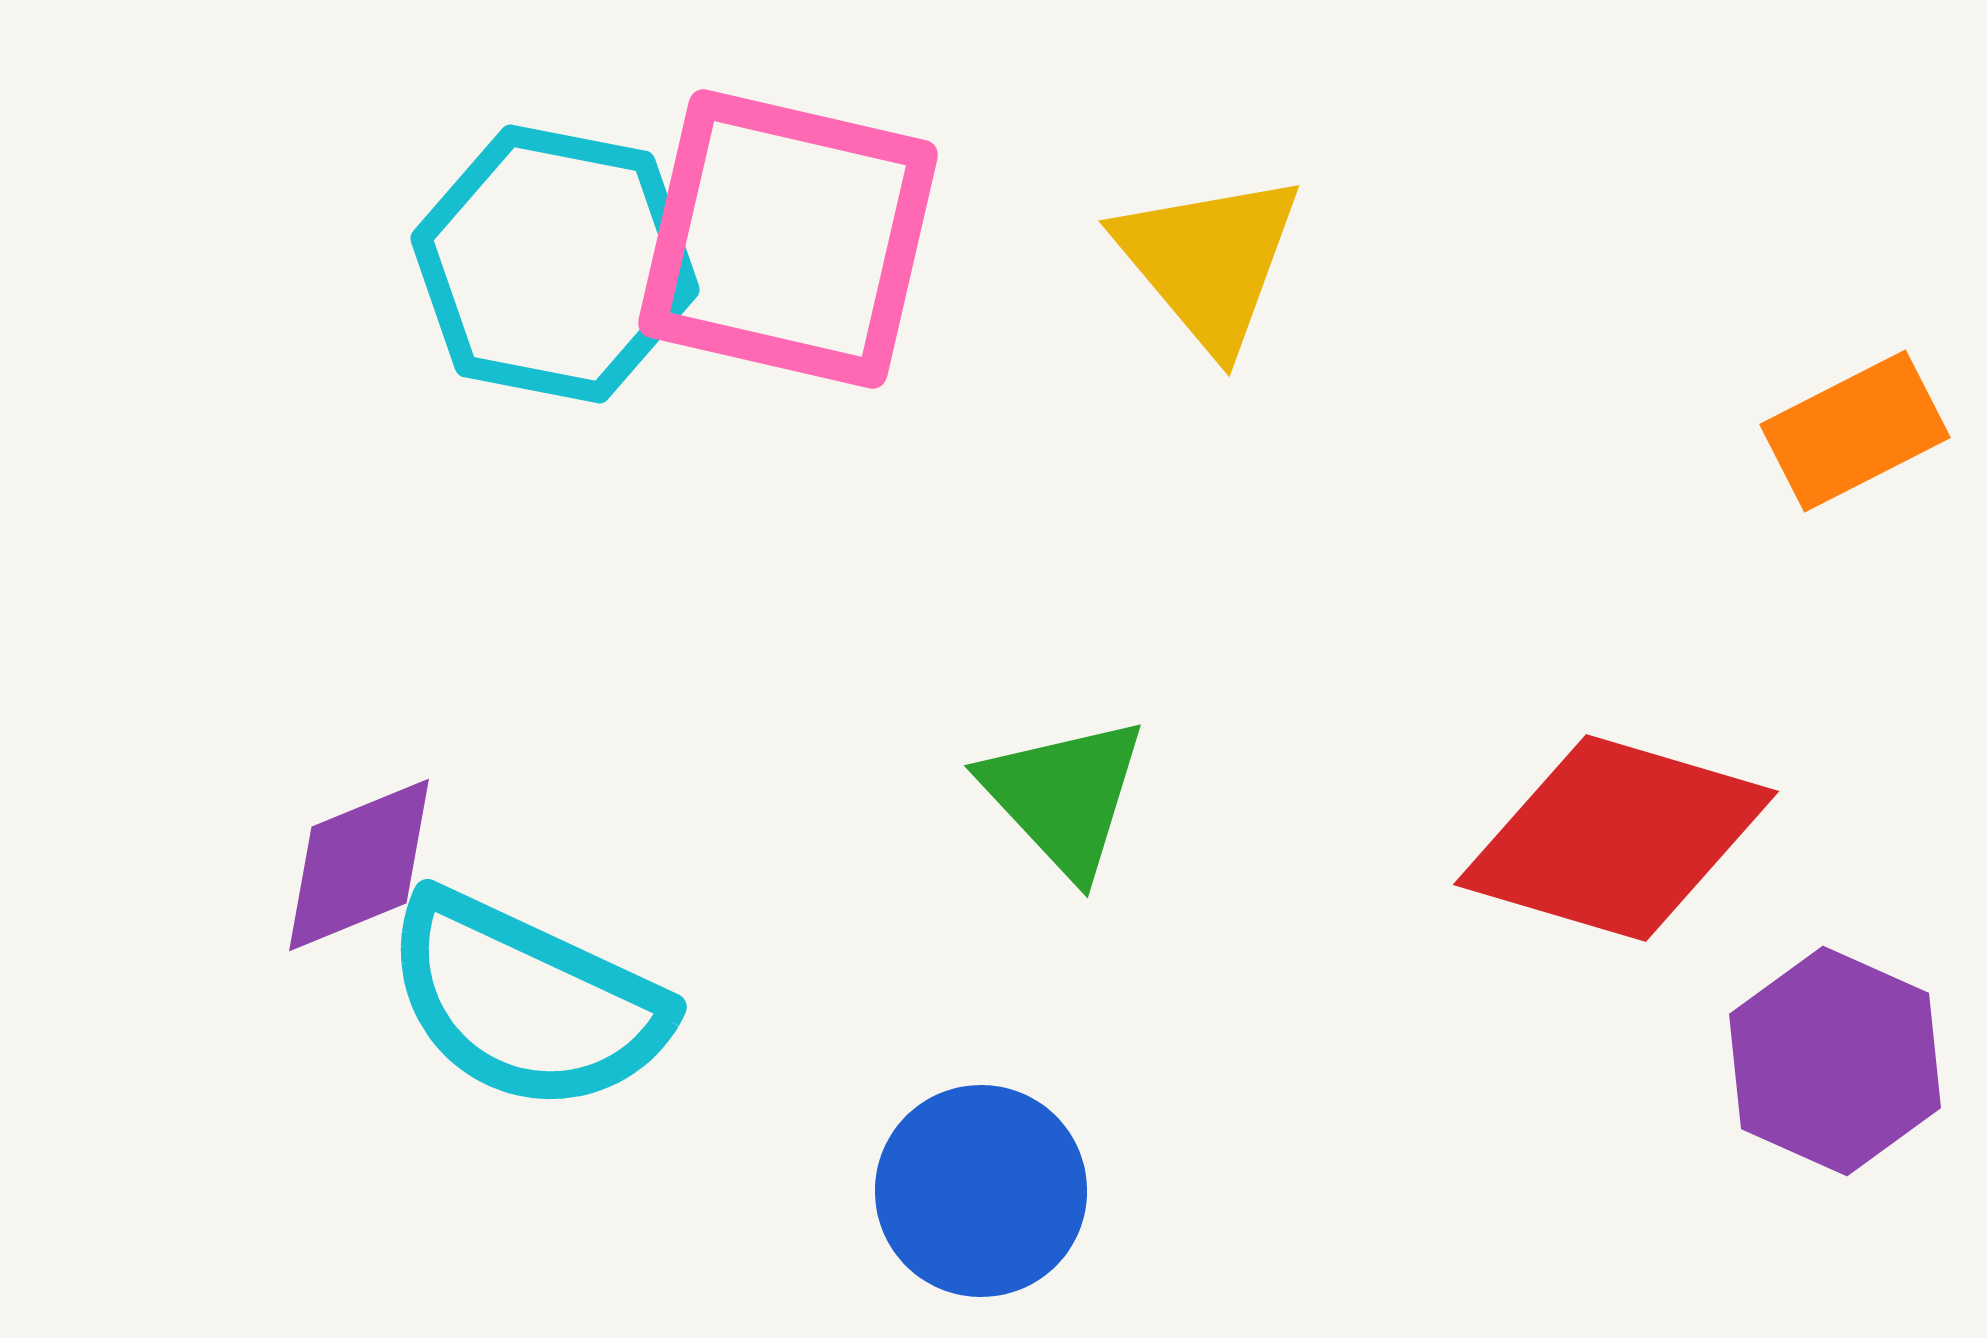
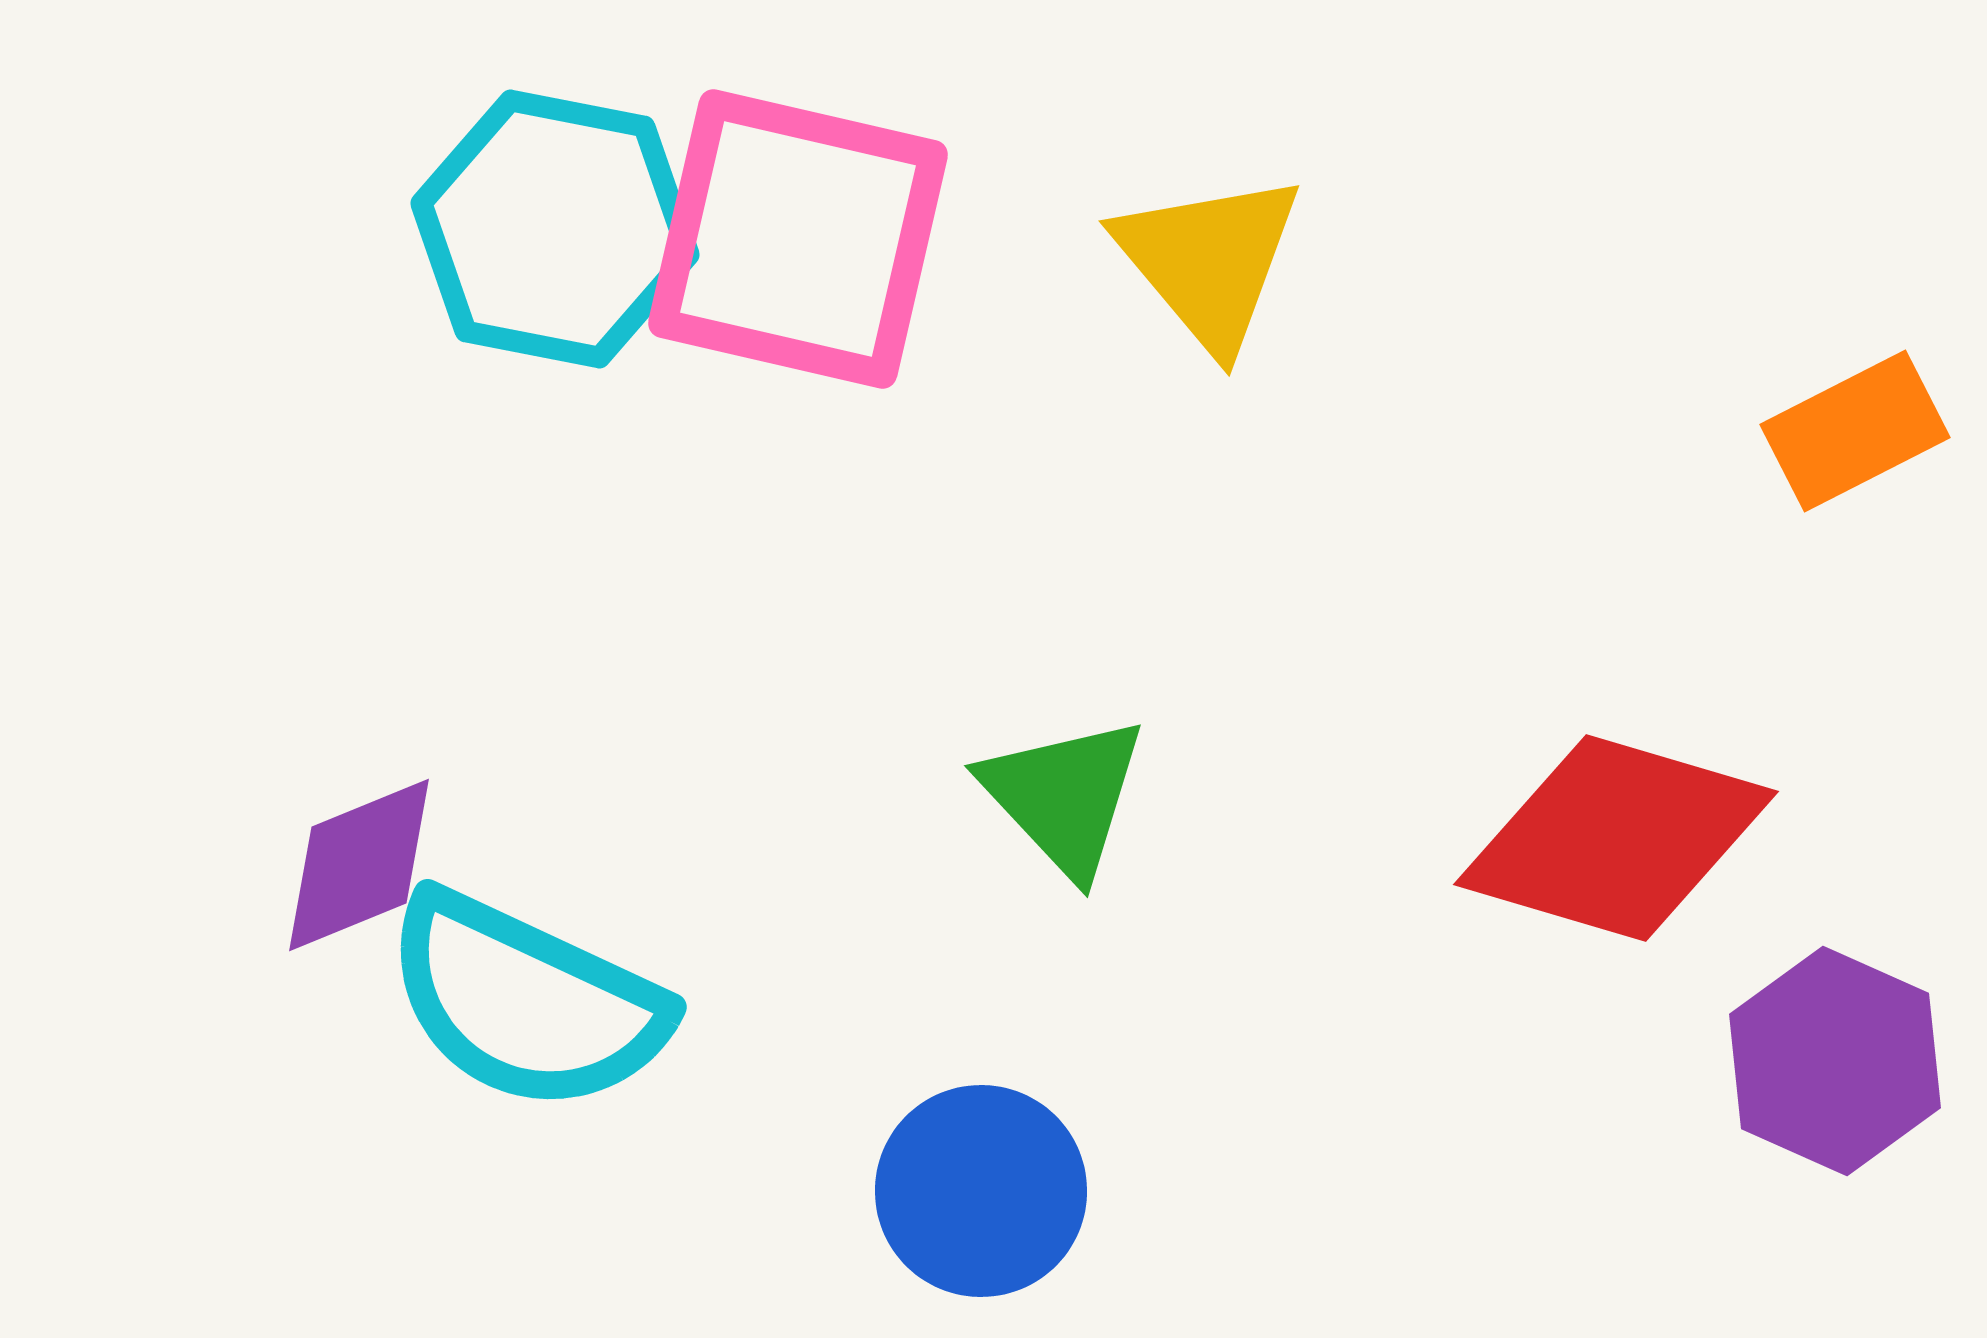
pink square: moved 10 px right
cyan hexagon: moved 35 px up
